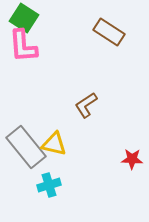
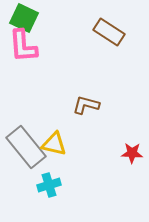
green square: rotated 8 degrees counterclockwise
brown L-shape: rotated 48 degrees clockwise
red star: moved 6 px up
